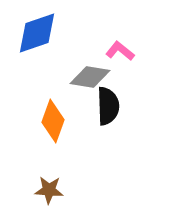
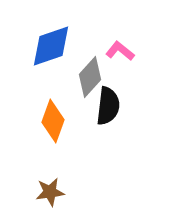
blue diamond: moved 14 px right, 13 px down
gray diamond: rotated 57 degrees counterclockwise
black semicircle: rotated 9 degrees clockwise
brown star: moved 1 px right, 2 px down; rotated 12 degrees counterclockwise
